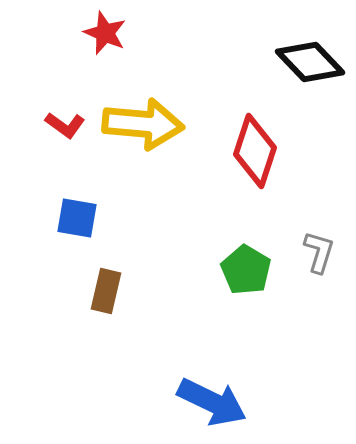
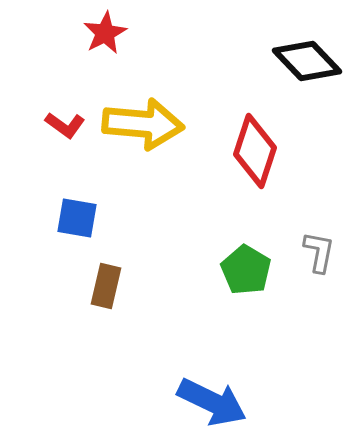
red star: rotated 21 degrees clockwise
black diamond: moved 3 px left, 1 px up
gray L-shape: rotated 6 degrees counterclockwise
brown rectangle: moved 5 px up
